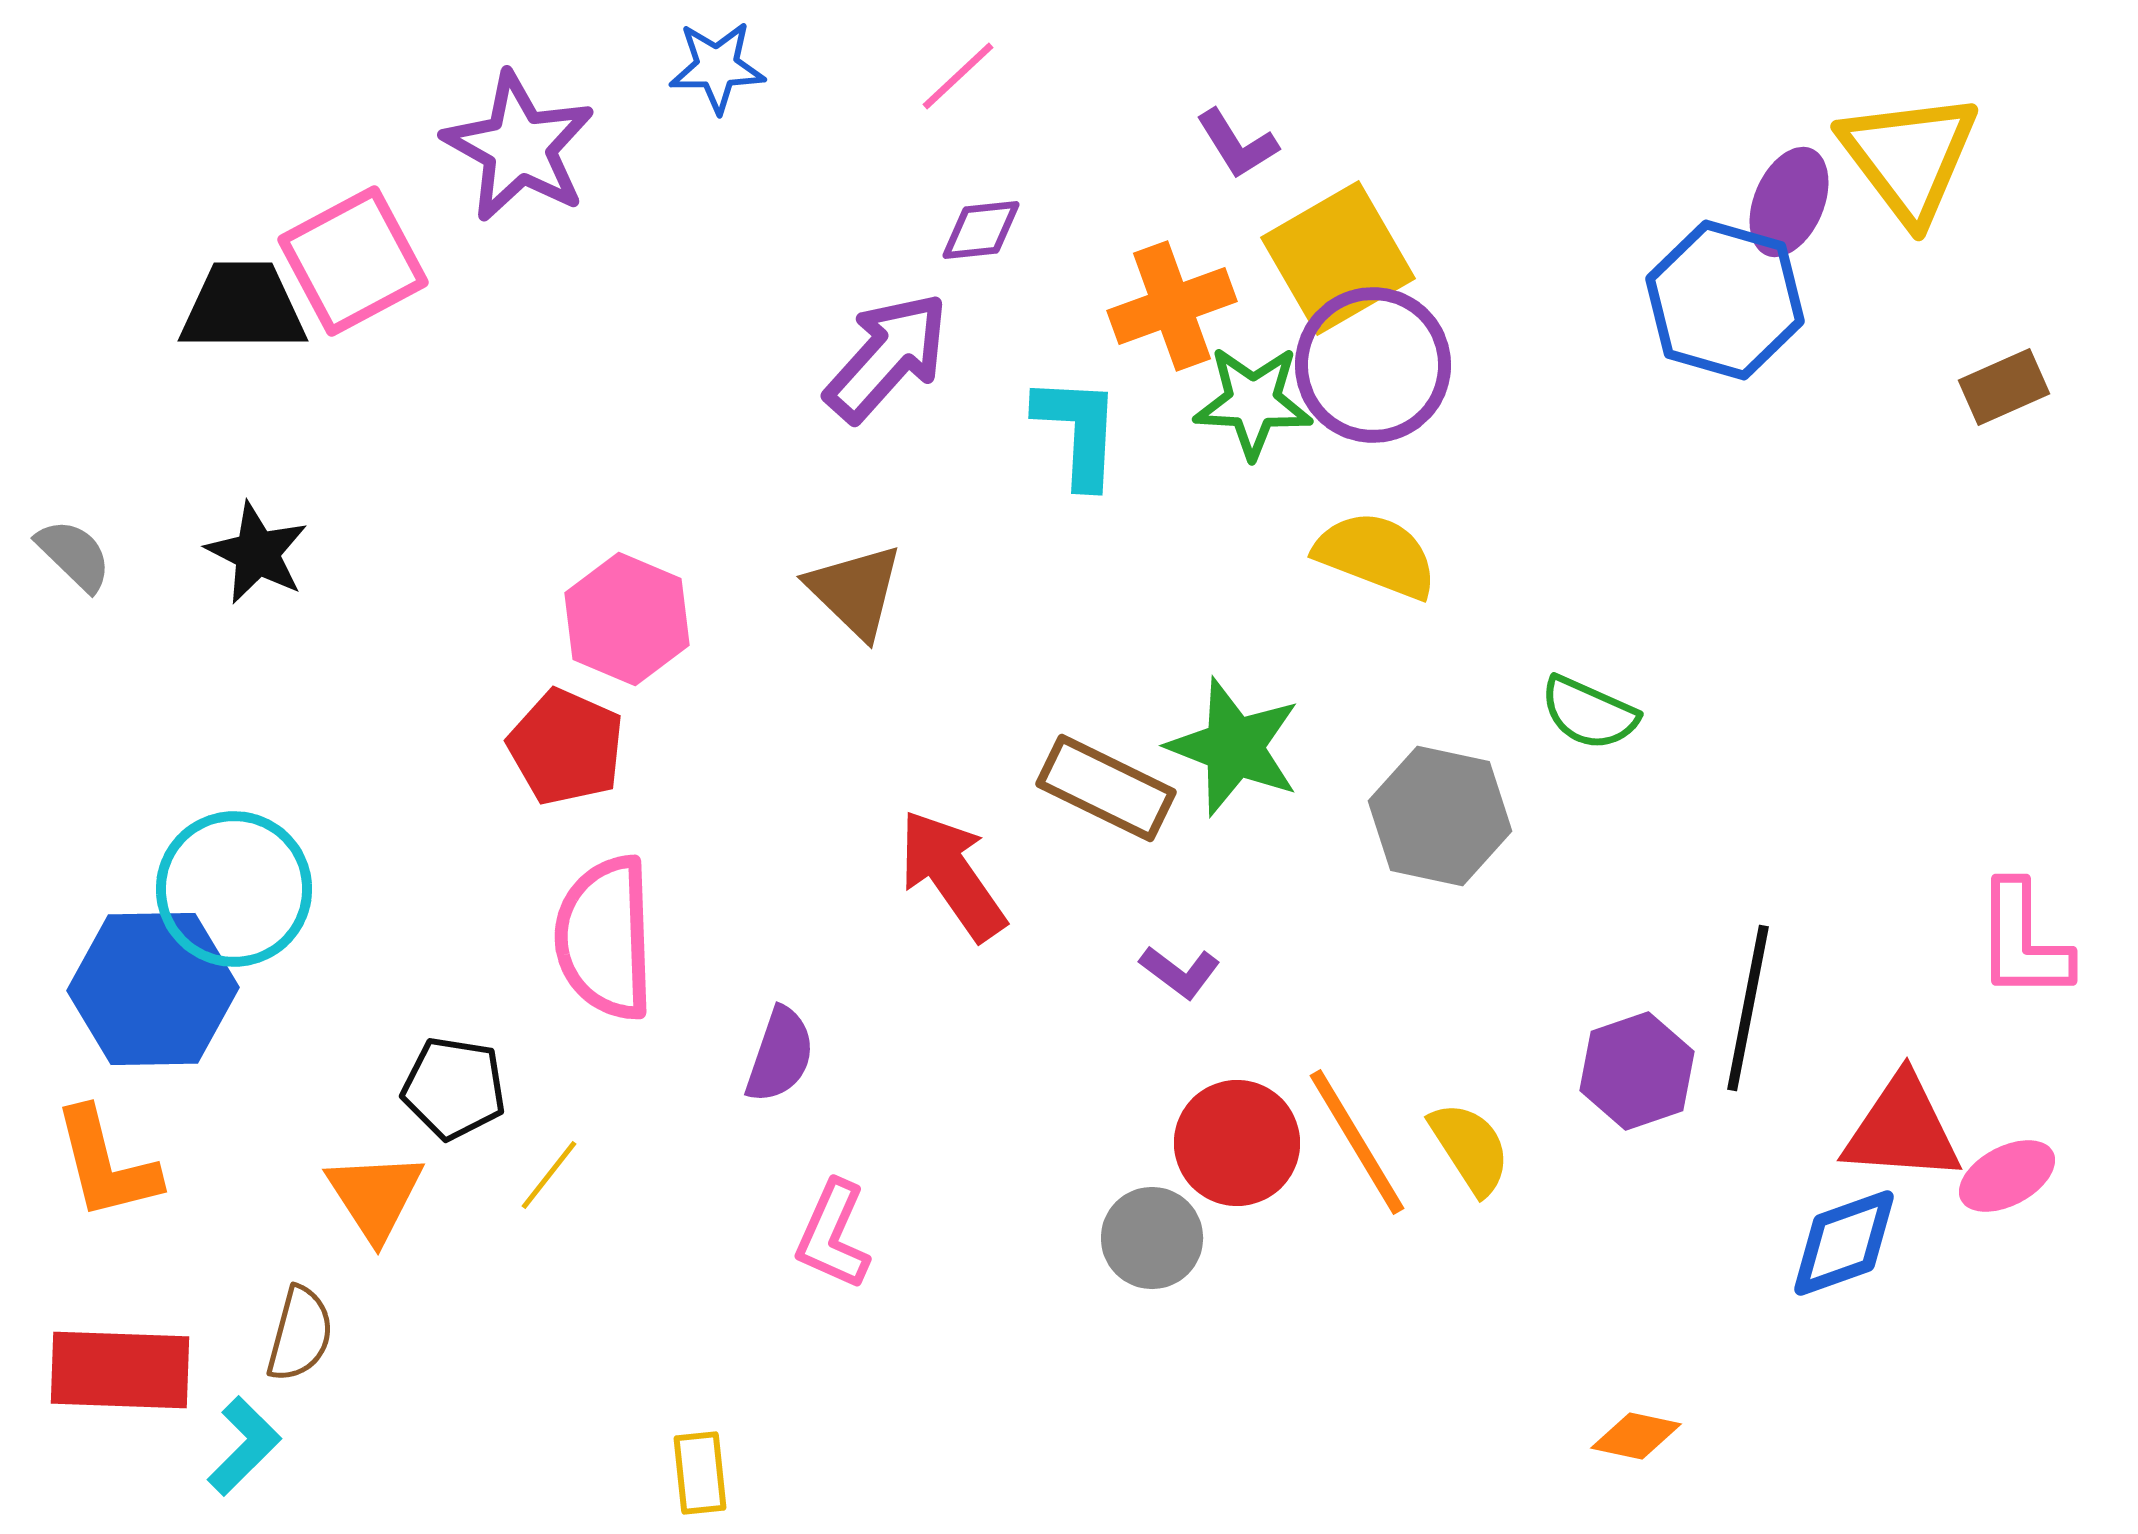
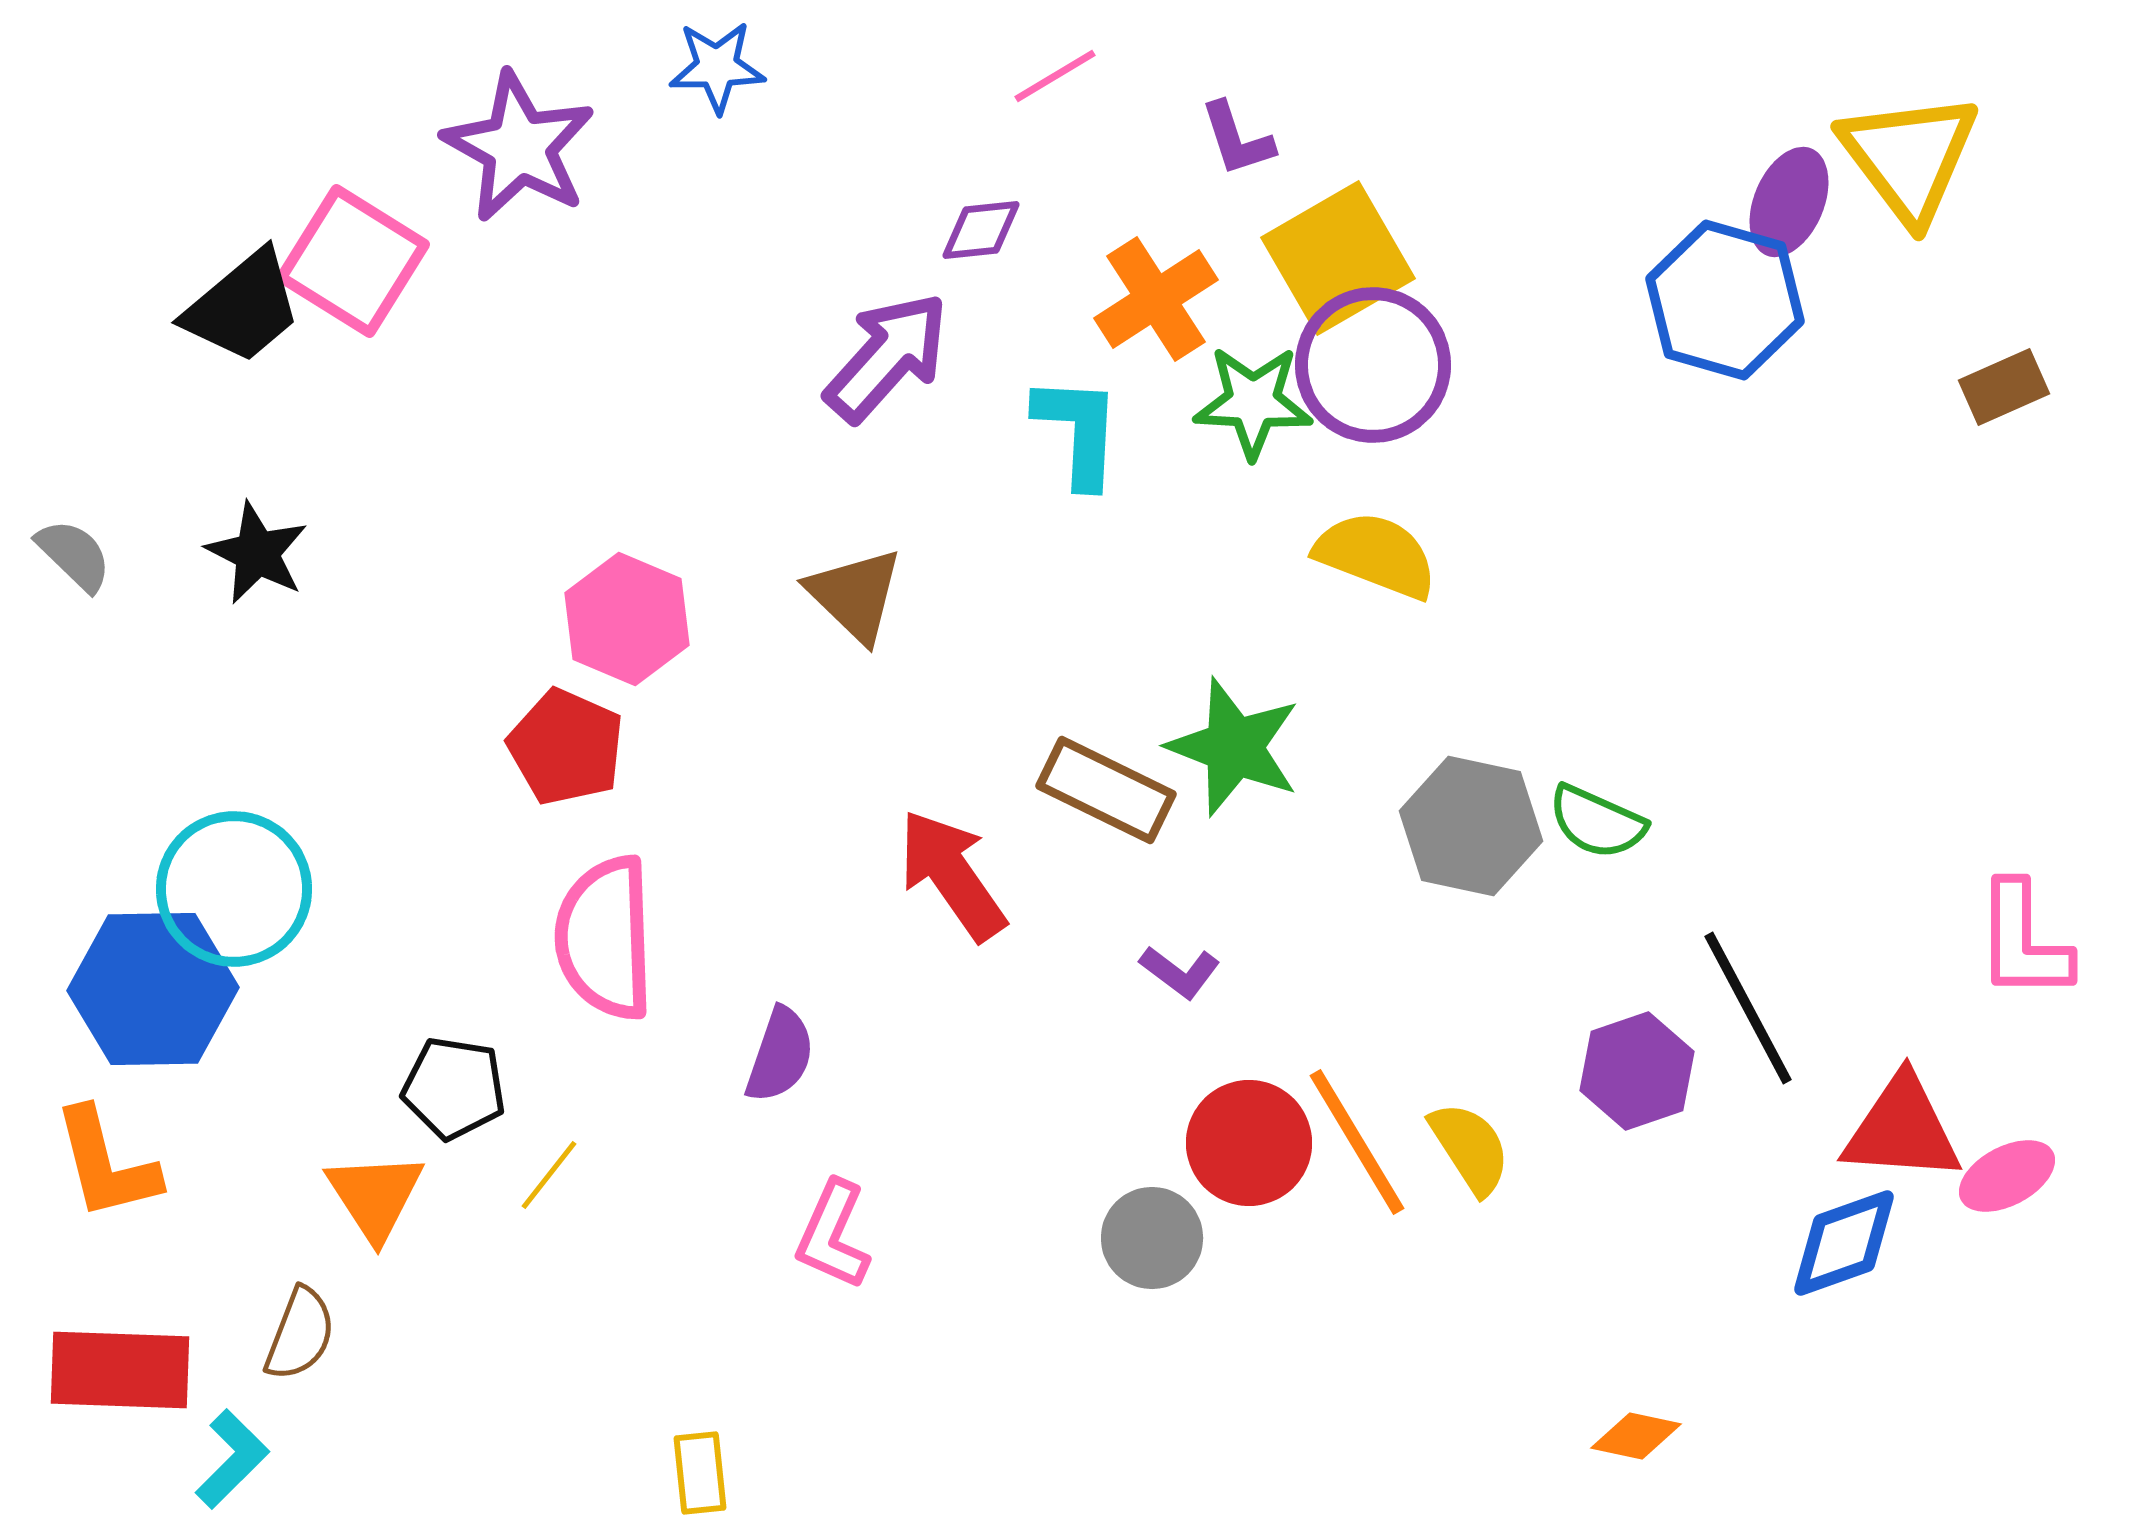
pink line at (958, 76): moved 97 px right; rotated 12 degrees clockwise
purple L-shape at (1237, 144): moved 5 px up; rotated 14 degrees clockwise
pink square at (353, 261): rotated 30 degrees counterclockwise
orange cross at (1172, 306): moved 16 px left, 7 px up; rotated 13 degrees counterclockwise
black trapezoid at (243, 307): rotated 140 degrees clockwise
brown triangle at (855, 591): moved 4 px down
green semicircle at (1589, 713): moved 8 px right, 109 px down
brown rectangle at (1106, 788): moved 2 px down
gray hexagon at (1440, 816): moved 31 px right, 10 px down
black line at (1748, 1008): rotated 39 degrees counterclockwise
red circle at (1237, 1143): moved 12 px right
brown semicircle at (300, 1334): rotated 6 degrees clockwise
cyan L-shape at (244, 1446): moved 12 px left, 13 px down
